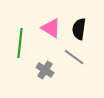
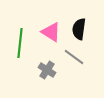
pink triangle: moved 4 px down
gray cross: moved 2 px right
